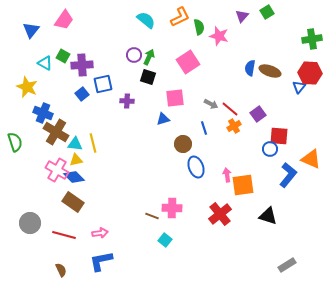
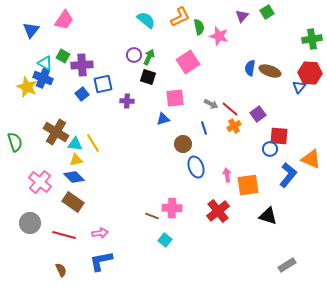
blue cross at (43, 113): moved 35 px up
yellow line at (93, 143): rotated 18 degrees counterclockwise
pink cross at (57, 170): moved 17 px left, 12 px down; rotated 10 degrees clockwise
orange square at (243, 185): moved 5 px right
red cross at (220, 214): moved 2 px left, 3 px up
